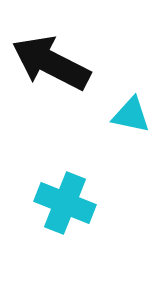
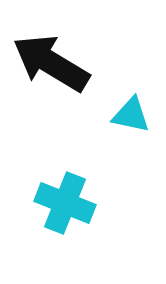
black arrow: rotated 4 degrees clockwise
